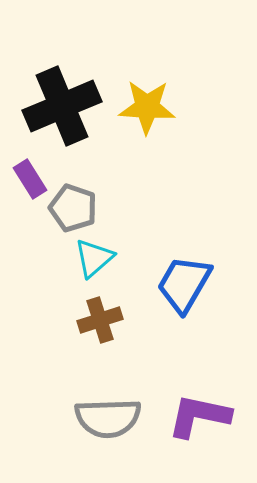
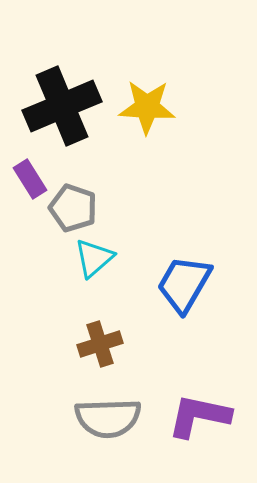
brown cross: moved 24 px down
